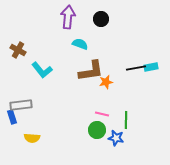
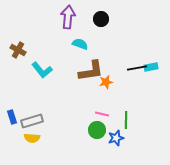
black line: moved 1 px right
gray rectangle: moved 11 px right, 16 px down; rotated 10 degrees counterclockwise
blue star: rotated 28 degrees counterclockwise
